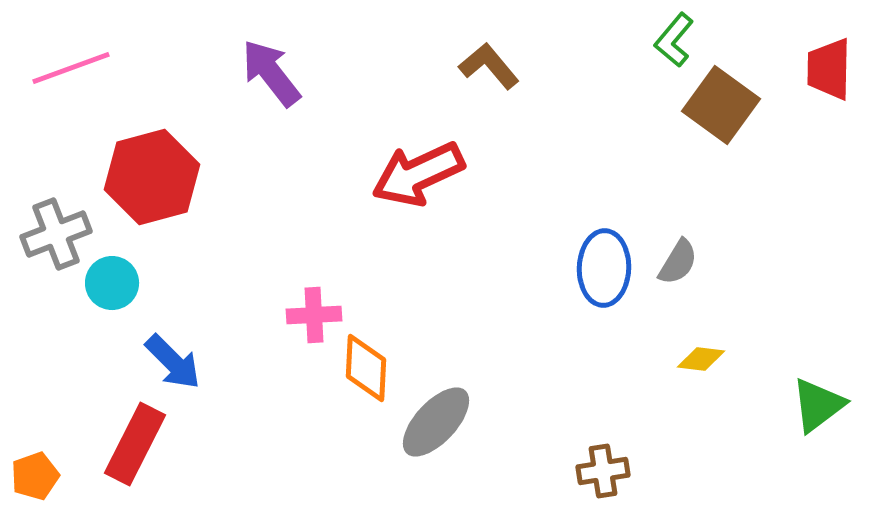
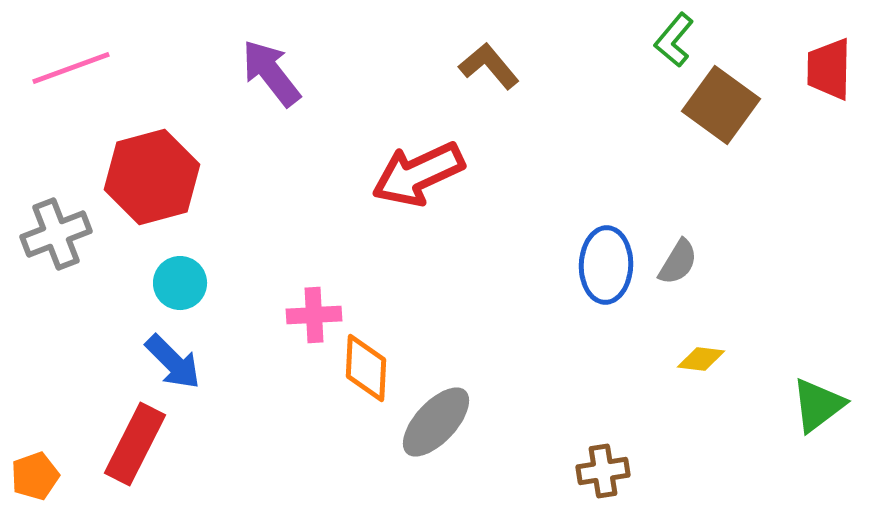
blue ellipse: moved 2 px right, 3 px up
cyan circle: moved 68 px right
